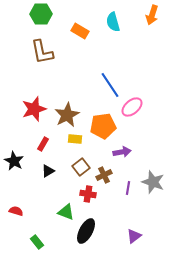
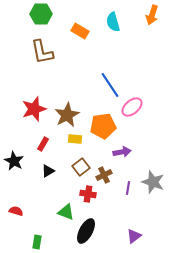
green rectangle: rotated 48 degrees clockwise
